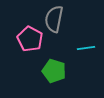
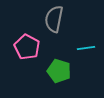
pink pentagon: moved 3 px left, 8 px down
green pentagon: moved 5 px right
